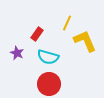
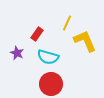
red circle: moved 2 px right
